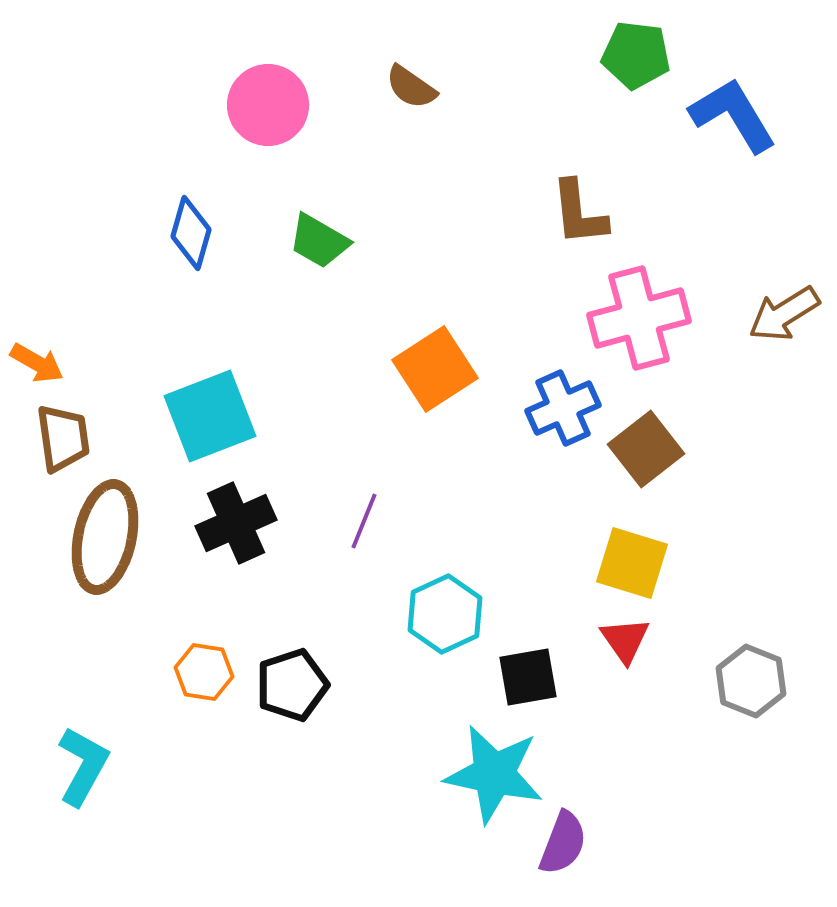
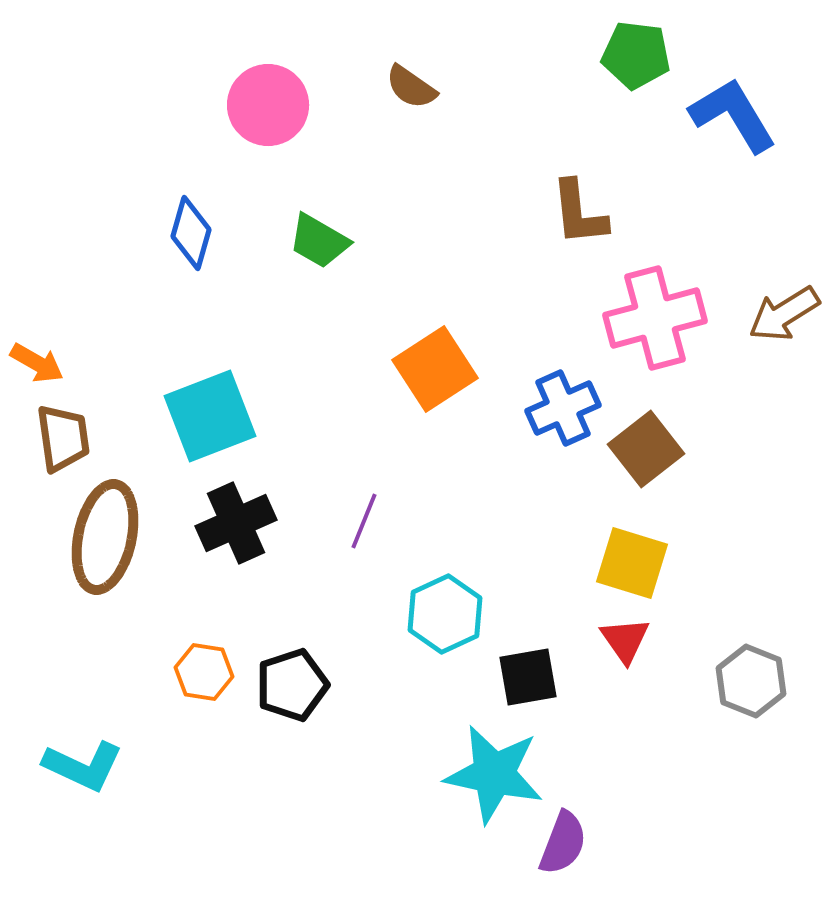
pink cross: moved 16 px right
cyan L-shape: rotated 86 degrees clockwise
